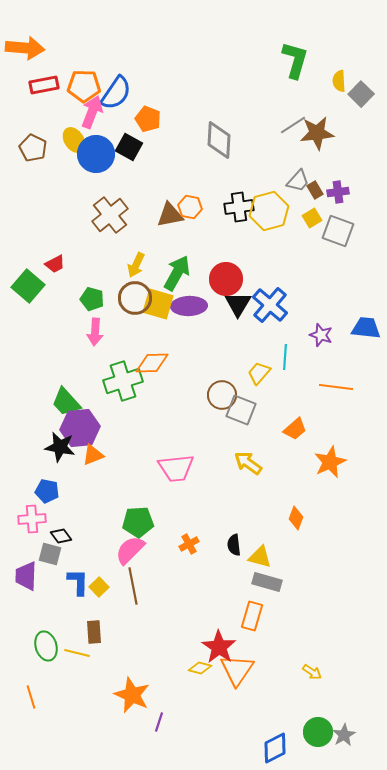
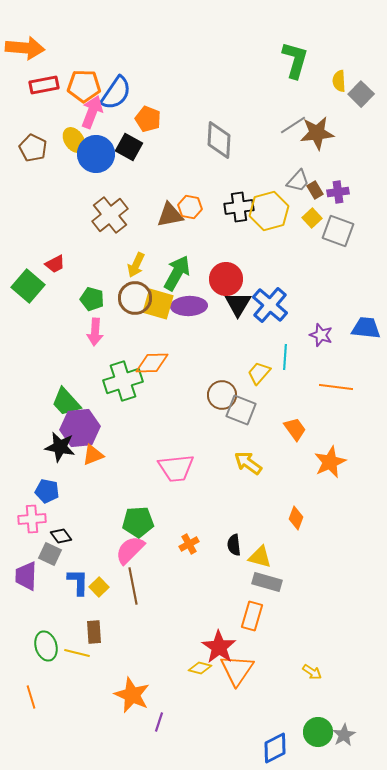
yellow square at (312, 218): rotated 12 degrees counterclockwise
orange trapezoid at (295, 429): rotated 85 degrees counterclockwise
gray square at (50, 554): rotated 10 degrees clockwise
